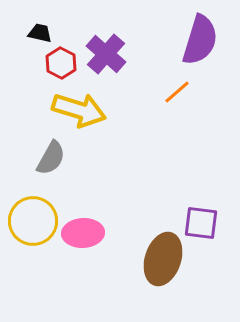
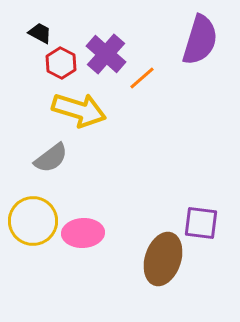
black trapezoid: rotated 15 degrees clockwise
orange line: moved 35 px left, 14 px up
gray semicircle: rotated 24 degrees clockwise
